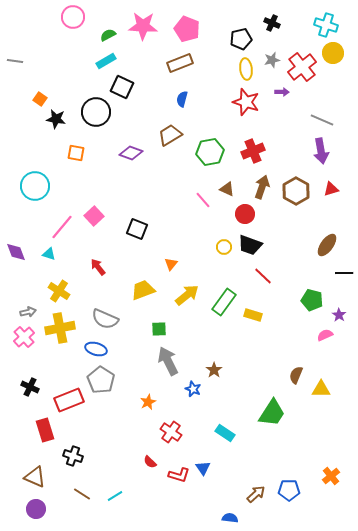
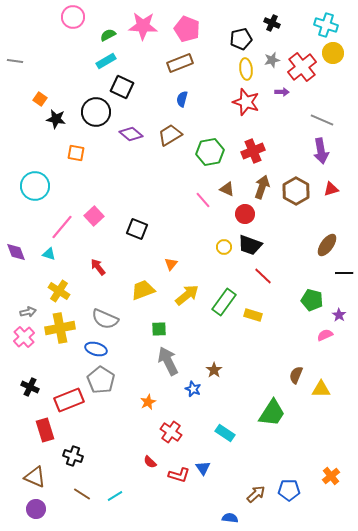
purple diamond at (131, 153): moved 19 px up; rotated 20 degrees clockwise
